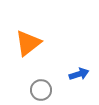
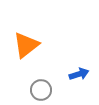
orange triangle: moved 2 px left, 2 px down
